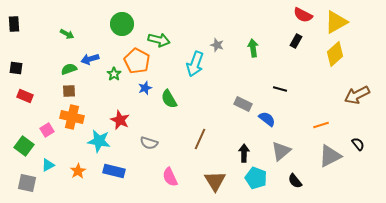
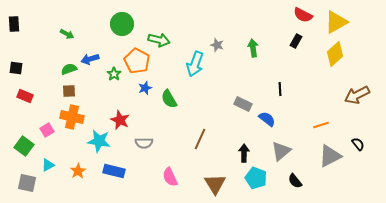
black line at (280, 89): rotated 72 degrees clockwise
gray semicircle at (149, 143): moved 5 px left; rotated 18 degrees counterclockwise
brown triangle at (215, 181): moved 3 px down
